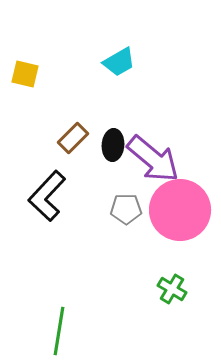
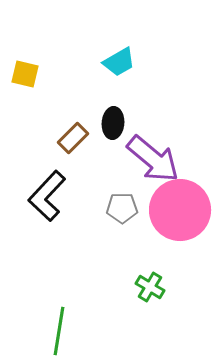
black ellipse: moved 22 px up
gray pentagon: moved 4 px left, 1 px up
green cross: moved 22 px left, 2 px up
